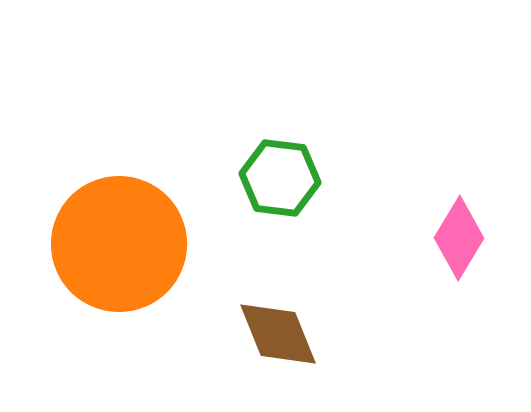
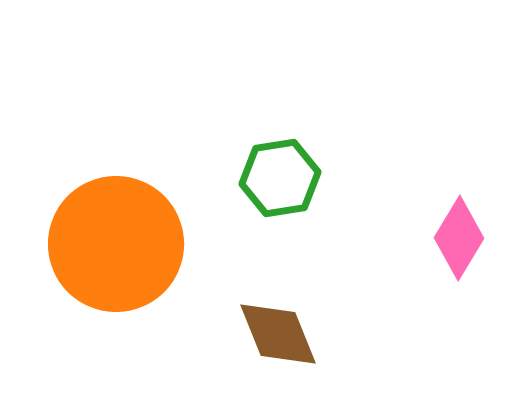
green hexagon: rotated 16 degrees counterclockwise
orange circle: moved 3 px left
